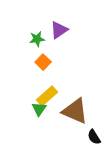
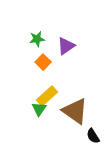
purple triangle: moved 7 px right, 16 px down
brown triangle: rotated 12 degrees clockwise
black semicircle: moved 1 px left, 1 px up
